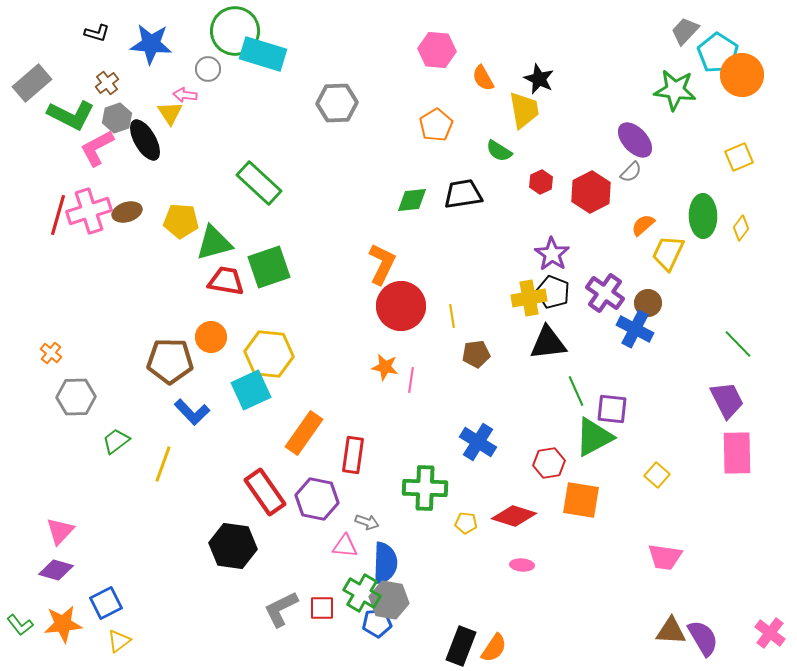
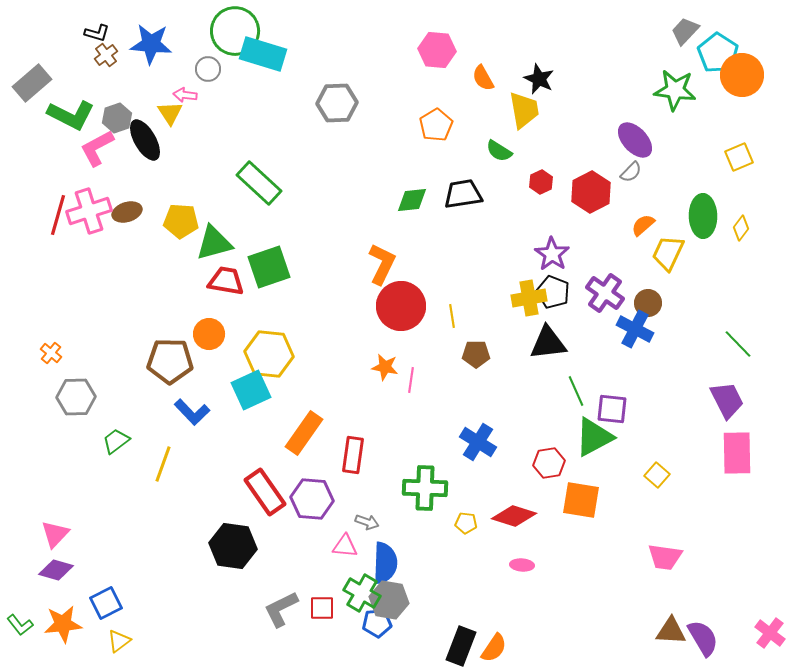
brown cross at (107, 83): moved 1 px left, 28 px up
orange circle at (211, 337): moved 2 px left, 3 px up
brown pentagon at (476, 354): rotated 8 degrees clockwise
purple hexagon at (317, 499): moved 5 px left; rotated 6 degrees counterclockwise
pink triangle at (60, 531): moved 5 px left, 3 px down
